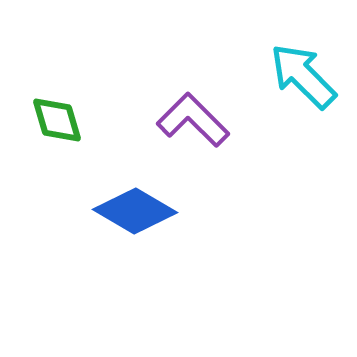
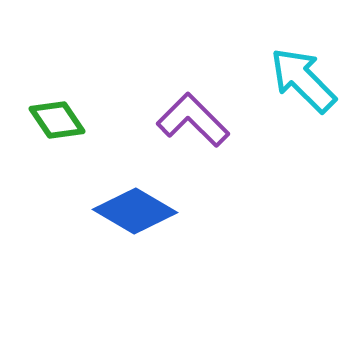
cyan arrow: moved 4 px down
green diamond: rotated 18 degrees counterclockwise
